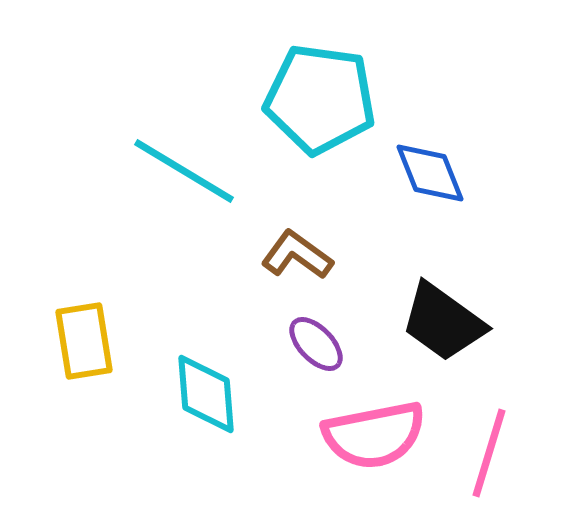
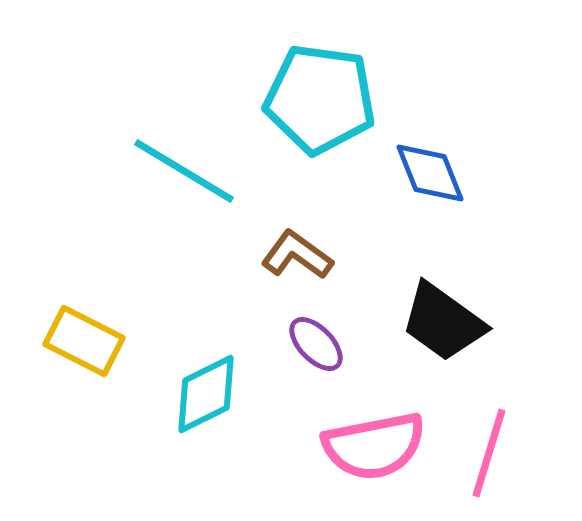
yellow rectangle: rotated 54 degrees counterclockwise
cyan diamond: rotated 68 degrees clockwise
pink semicircle: moved 11 px down
